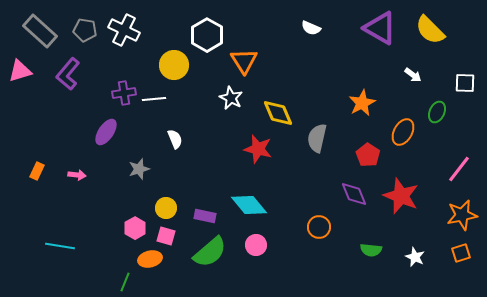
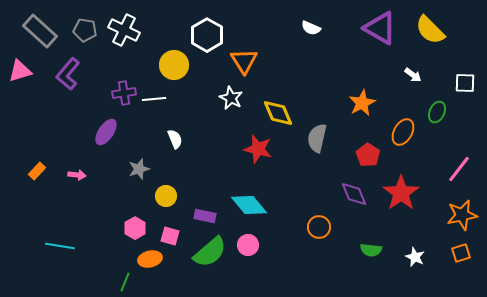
orange rectangle at (37, 171): rotated 18 degrees clockwise
red star at (401, 196): moved 3 px up; rotated 15 degrees clockwise
yellow circle at (166, 208): moved 12 px up
pink square at (166, 236): moved 4 px right
pink circle at (256, 245): moved 8 px left
